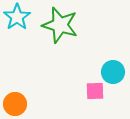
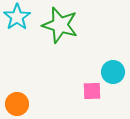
pink square: moved 3 px left
orange circle: moved 2 px right
